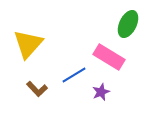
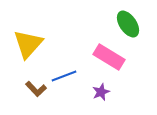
green ellipse: rotated 60 degrees counterclockwise
blue line: moved 10 px left, 1 px down; rotated 10 degrees clockwise
brown L-shape: moved 1 px left
